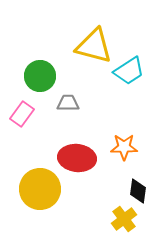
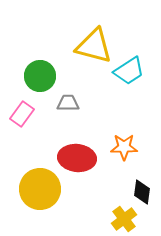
black diamond: moved 4 px right, 1 px down
